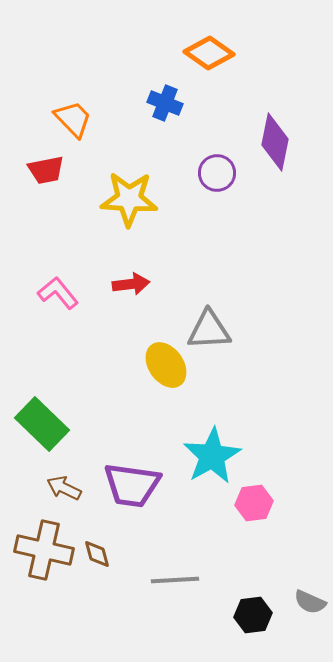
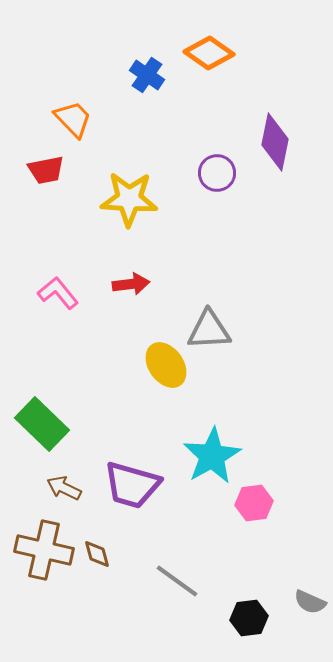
blue cross: moved 18 px left, 28 px up; rotated 12 degrees clockwise
purple trapezoid: rotated 8 degrees clockwise
gray line: moved 2 px right, 1 px down; rotated 39 degrees clockwise
black hexagon: moved 4 px left, 3 px down
